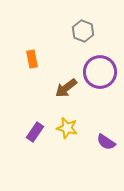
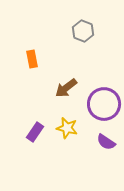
purple circle: moved 4 px right, 32 px down
